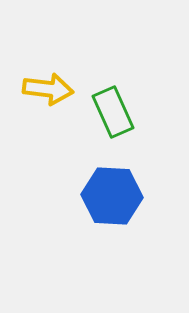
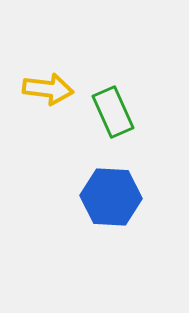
blue hexagon: moved 1 px left, 1 px down
